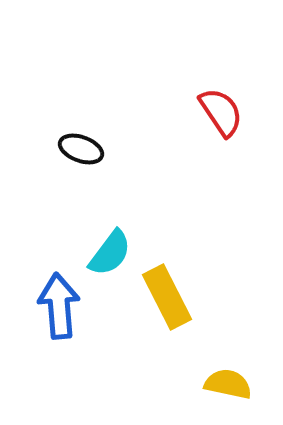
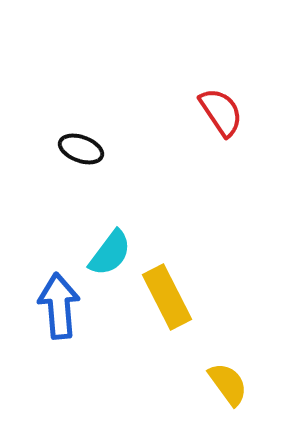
yellow semicircle: rotated 42 degrees clockwise
